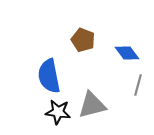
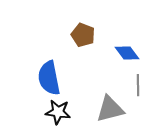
brown pentagon: moved 5 px up
blue semicircle: moved 2 px down
gray line: rotated 15 degrees counterclockwise
gray triangle: moved 18 px right, 4 px down
